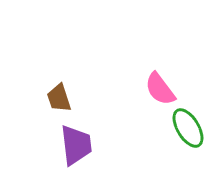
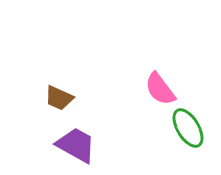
brown trapezoid: rotated 48 degrees counterclockwise
purple trapezoid: rotated 54 degrees counterclockwise
